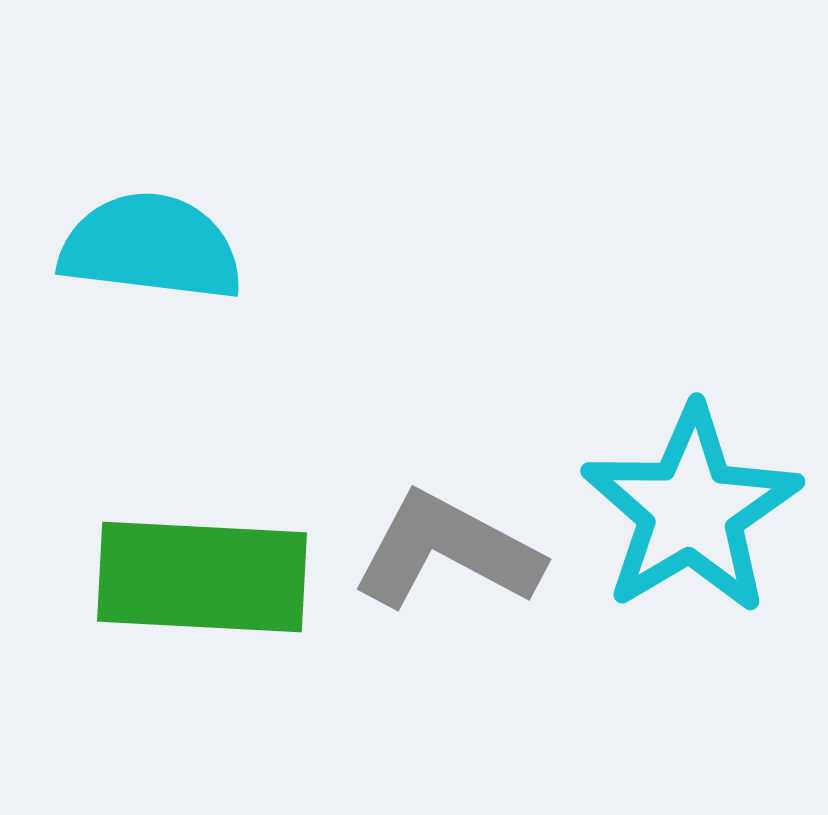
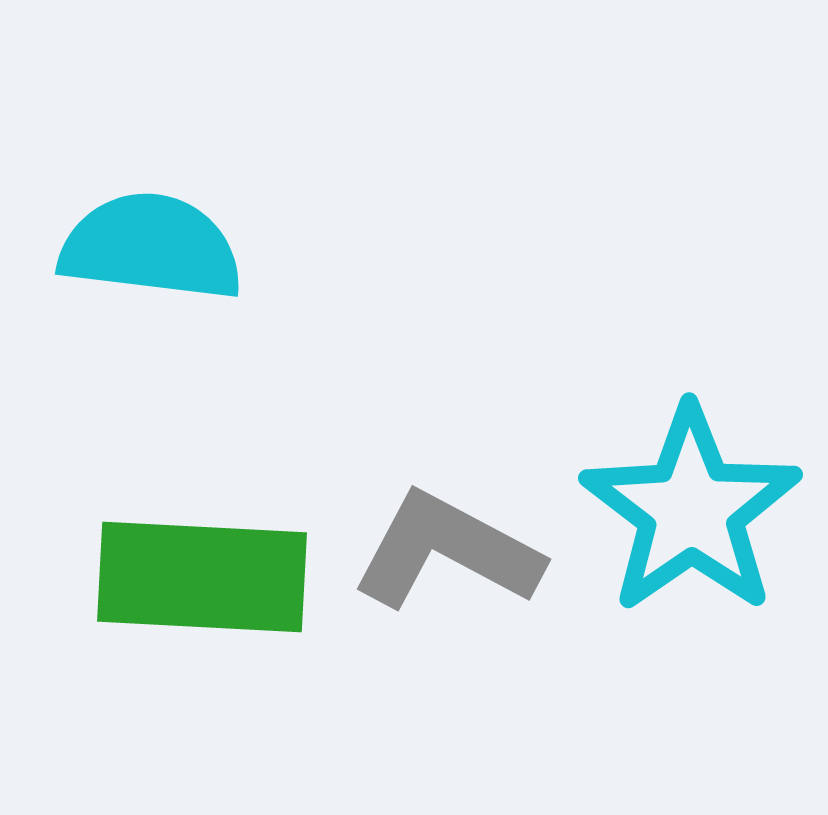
cyan star: rotated 4 degrees counterclockwise
